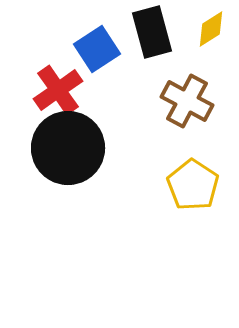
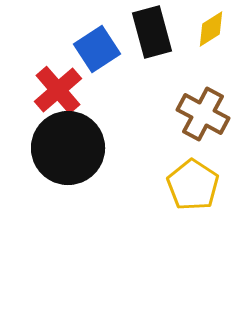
red cross: rotated 6 degrees counterclockwise
brown cross: moved 16 px right, 13 px down
